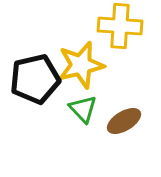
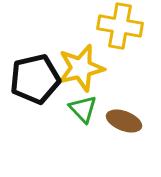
yellow cross: rotated 6 degrees clockwise
yellow star: moved 3 px down
brown ellipse: rotated 52 degrees clockwise
